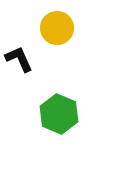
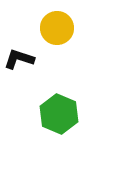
black L-shape: rotated 48 degrees counterclockwise
